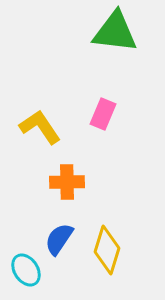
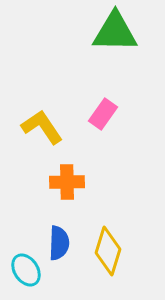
green triangle: rotated 6 degrees counterclockwise
pink rectangle: rotated 12 degrees clockwise
yellow L-shape: moved 2 px right
blue semicircle: moved 4 px down; rotated 148 degrees clockwise
yellow diamond: moved 1 px right, 1 px down
